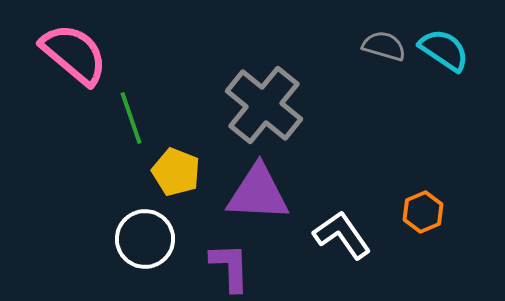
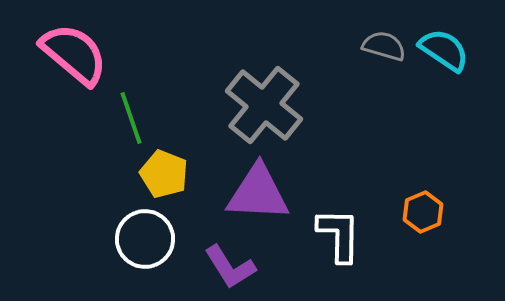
yellow pentagon: moved 12 px left, 2 px down
white L-shape: moved 3 px left; rotated 36 degrees clockwise
purple L-shape: rotated 150 degrees clockwise
